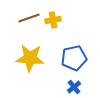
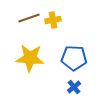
blue pentagon: rotated 15 degrees clockwise
